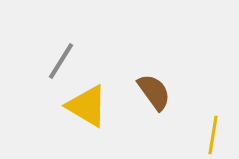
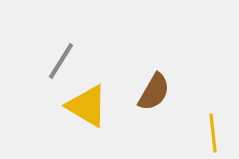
brown semicircle: rotated 66 degrees clockwise
yellow line: moved 2 px up; rotated 15 degrees counterclockwise
